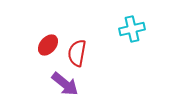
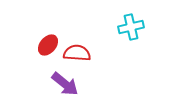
cyan cross: moved 1 px left, 2 px up
red semicircle: rotated 84 degrees clockwise
